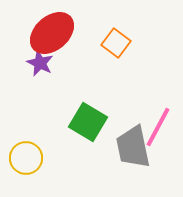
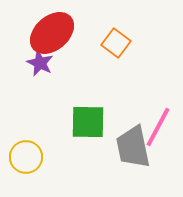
green square: rotated 30 degrees counterclockwise
yellow circle: moved 1 px up
